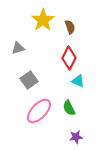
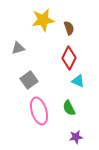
yellow star: rotated 25 degrees clockwise
brown semicircle: moved 1 px left, 1 px down
pink ellipse: rotated 60 degrees counterclockwise
